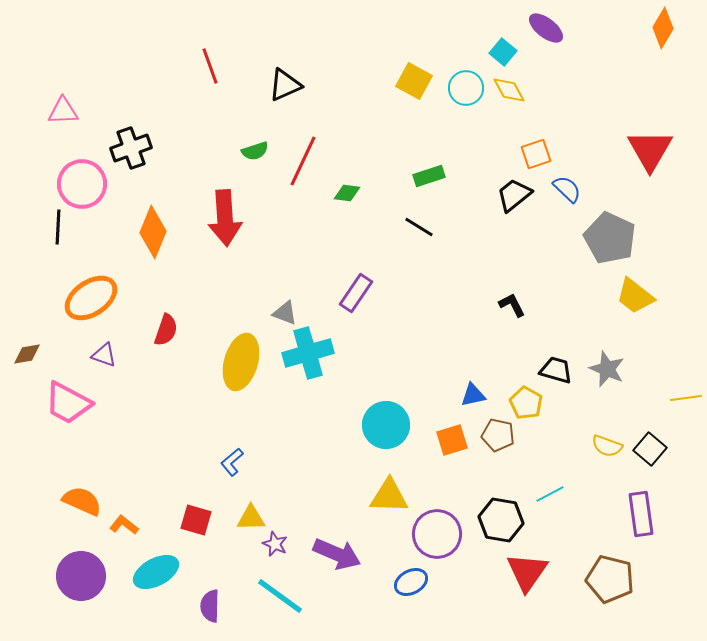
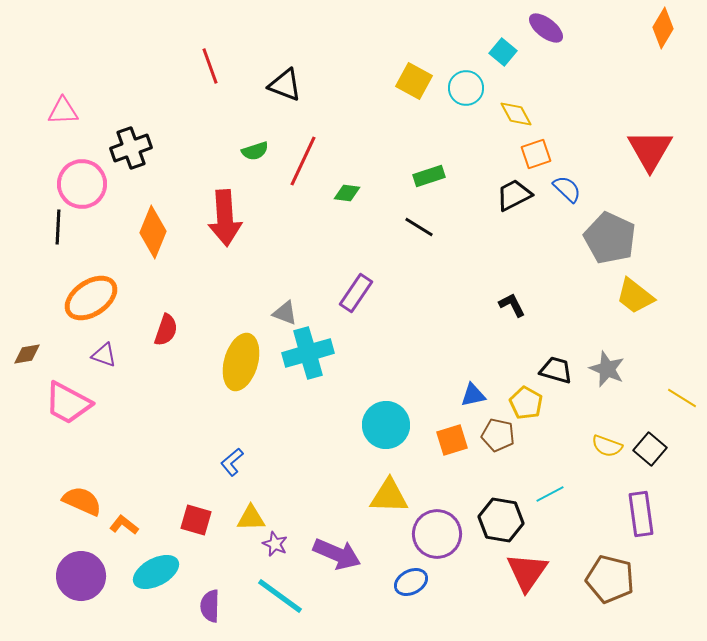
black triangle at (285, 85): rotated 45 degrees clockwise
yellow diamond at (509, 90): moved 7 px right, 24 px down
black trapezoid at (514, 195): rotated 12 degrees clockwise
yellow line at (686, 398): moved 4 px left; rotated 40 degrees clockwise
